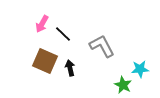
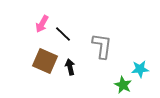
gray L-shape: rotated 36 degrees clockwise
black arrow: moved 1 px up
